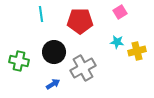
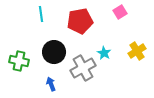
red pentagon: rotated 10 degrees counterclockwise
cyan star: moved 13 px left, 11 px down; rotated 24 degrees clockwise
yellow cross: rotated 18 degrees counterclockwise
blue arrow: moved 2 px left; rotated 80 degrees counterclockwise
